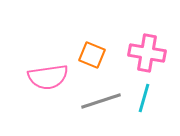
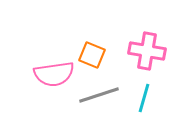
pink cross: moved 2 px up
pink semicircle: moved 6 px right, 3 px up
gray line: moved 2 px left, 6 px up
